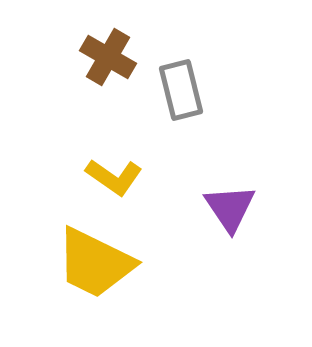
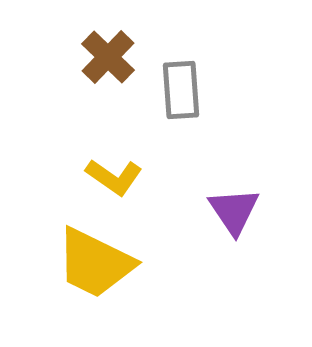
brown cross: rotated 14 degrees clockwise
gray rectangle: rotated 10 degrees clockwise
purple triangle: moved 4 px right, 3 px down
